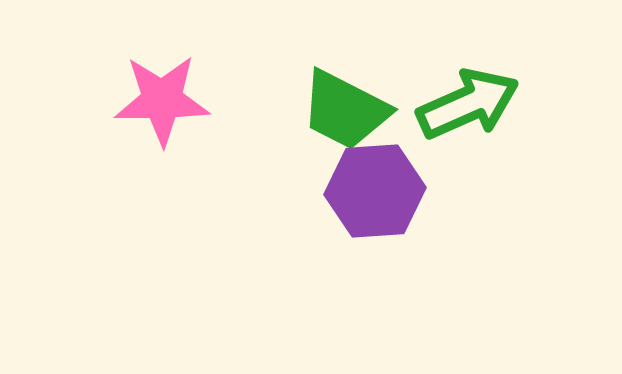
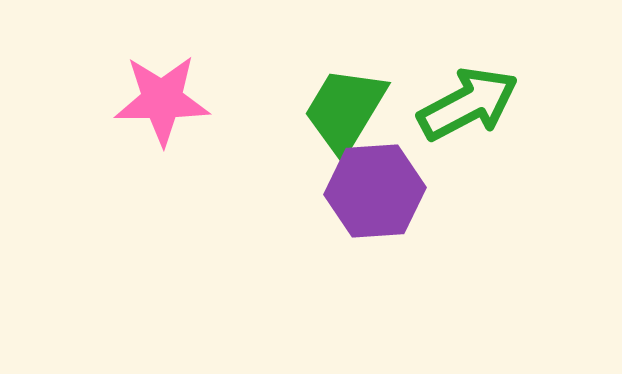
green arrow: rotated 4 degrees counterclockwise
green trapezoid: rotated 94 degrees clockwise
